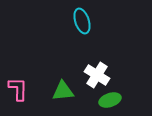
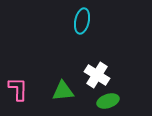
cyan ellipse: rotated 30 degrees clockwise
green ellipse: moved 2 px left, 1 px down
